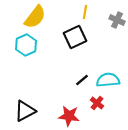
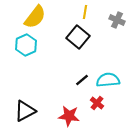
black square: moved 3 px right; rotated 25 degrees counterclockwise
